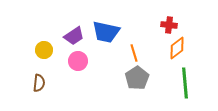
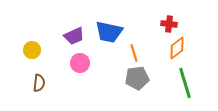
red cross: moved 1 px up
blue trapezoid: moved 3 px right
purple trapezoid: rotated 10 degrees clockwise
yellow circle: moved 12 px left
pink circle: moved 2 px right, 2 px down
gray pentagon: rotated 25 degrees clockwise
green line: rotated 12 degrees counterclockwise
